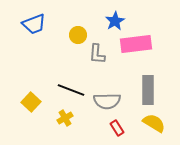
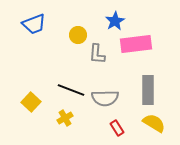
gray semicircle: moved 2 px left, 3 px up
